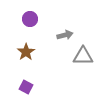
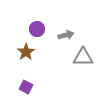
purple circle: moved 7 px right, 10 px down
gray arrow: moved 1 px right
gray triangle: moved 1 px down
